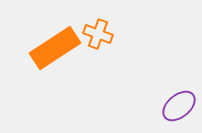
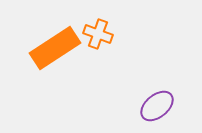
purple ellipse: moved 22 px left
